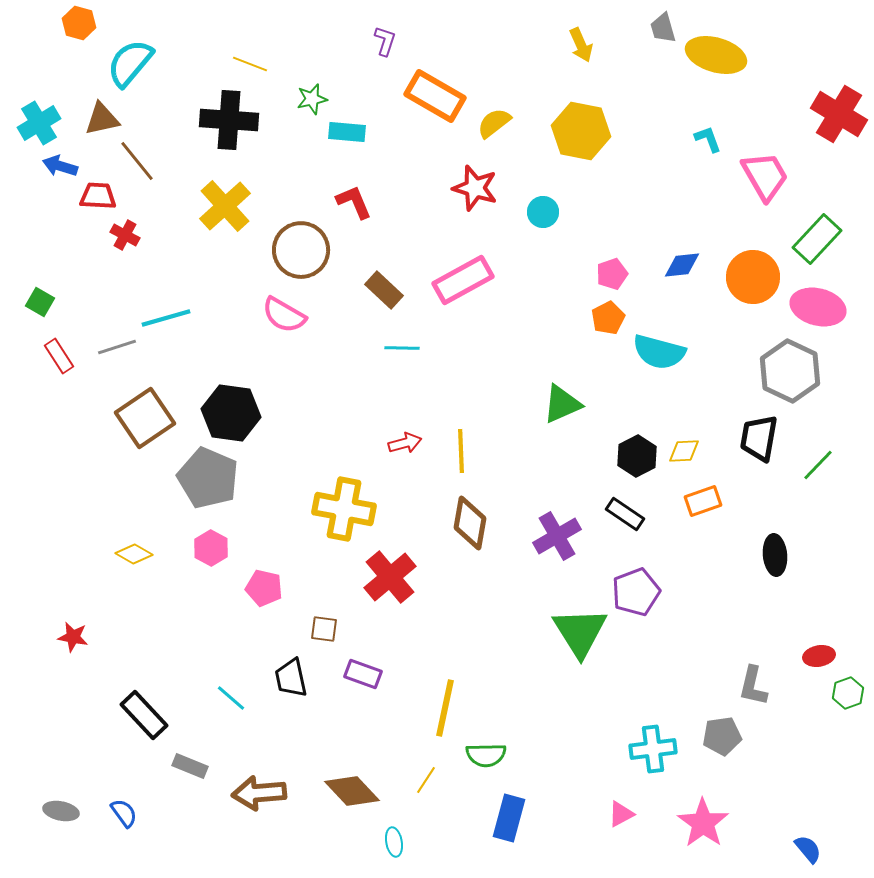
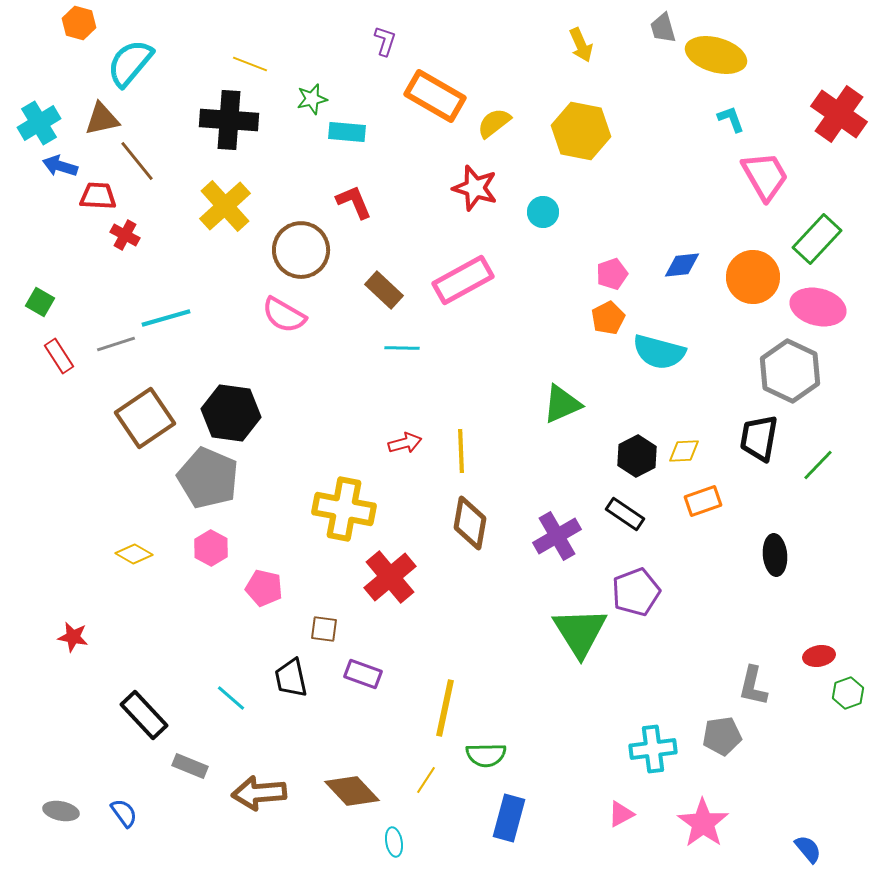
red cross at (839, 114): rotated 4 degrees clockwise
cyan L-shape at (708, 139): moved 23 px right, 20 px up
gray line at (117, 347): moved 1 px left, 3 px up
